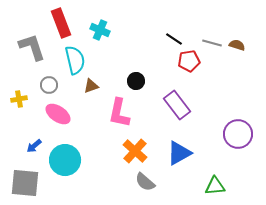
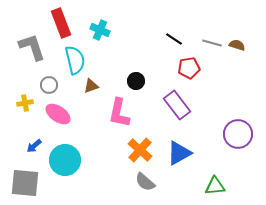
red pentagon: moved 7 px down
yellow cross: moved 6 px right, 4 px down
orange cross: moved 5 px right, 1 px up
